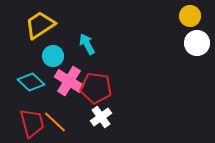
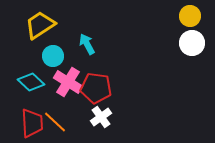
white circle: moved 5 px left
pink cross: moved 1 px left, 1 px down
red trapezoid: rotated 12 degrees clockwise
